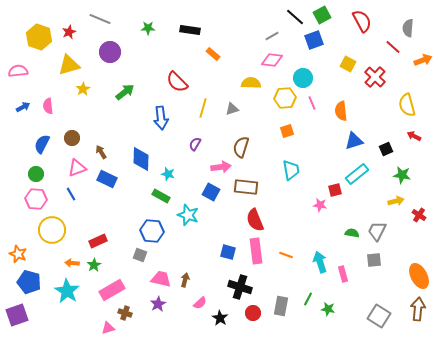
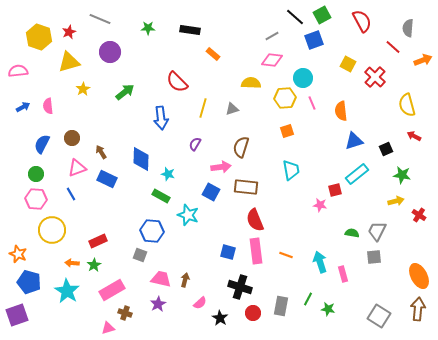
yellow triangle at (69, 65): moved 3 px up
gray square at (374, 260): moved 3 px up
